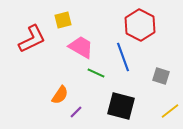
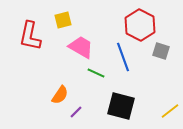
red L-shape: moved 2 px left, 3 px up; rotated 128 degrees clockwise
gray square: moved 25 px up
